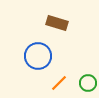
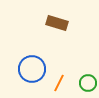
blue circle: moved 6 px left, 13 px down
orange line: rotated 18 degrees counterclockwise
